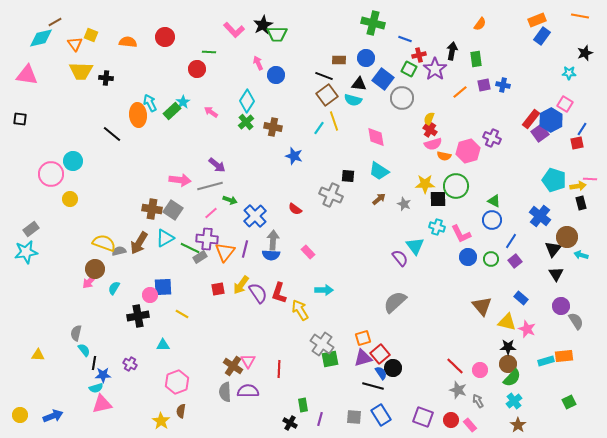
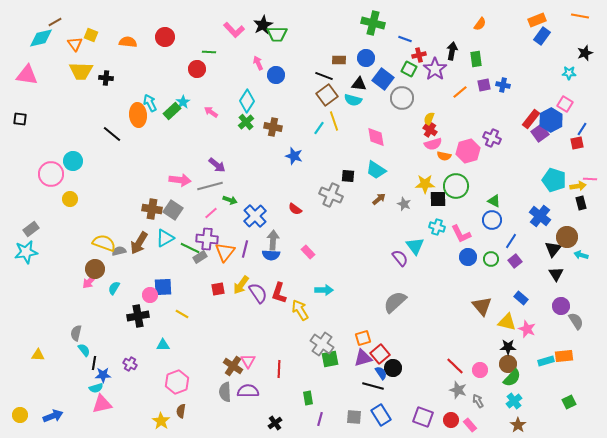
cyan trapezoid at (379, 171): moved 3 px left, 1 px up
green rectangle at (303, 405): moved 5 px right, 7 px up
black cross at (290, 423): moved 15 px left; rotated 24 degrees clockwise
